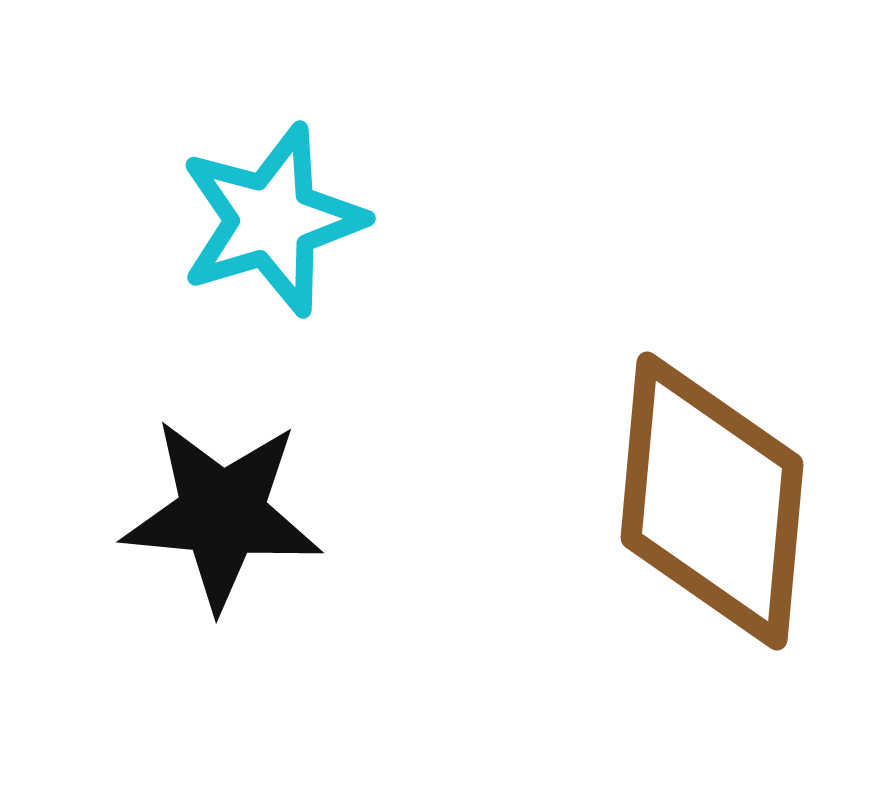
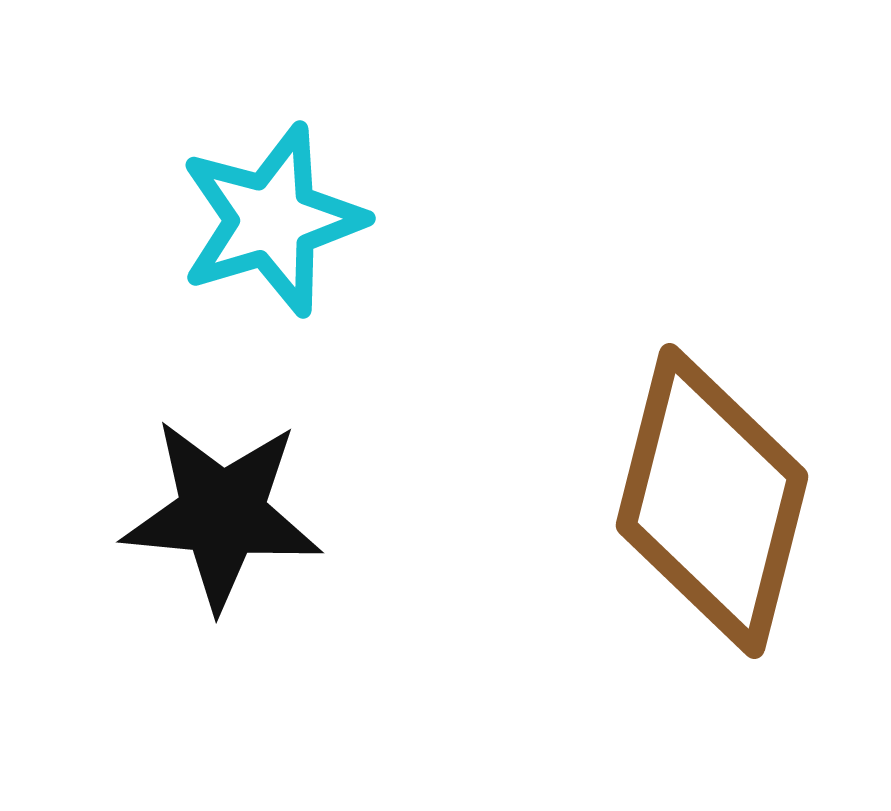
brown diamond: rotated 9 degrees clockwise
